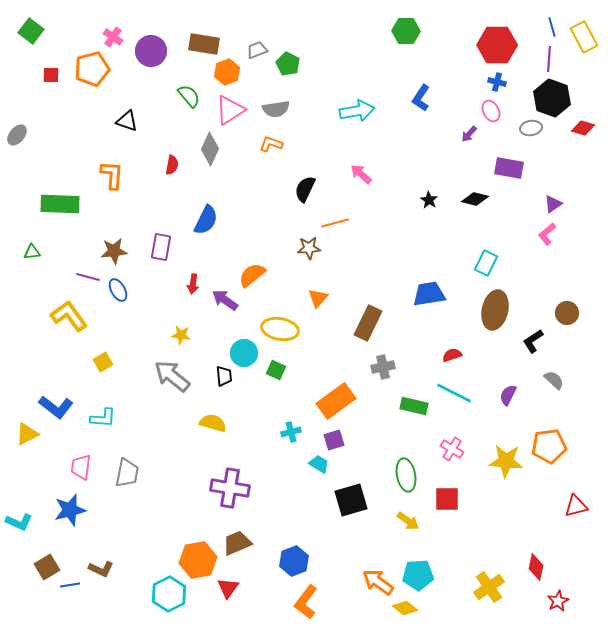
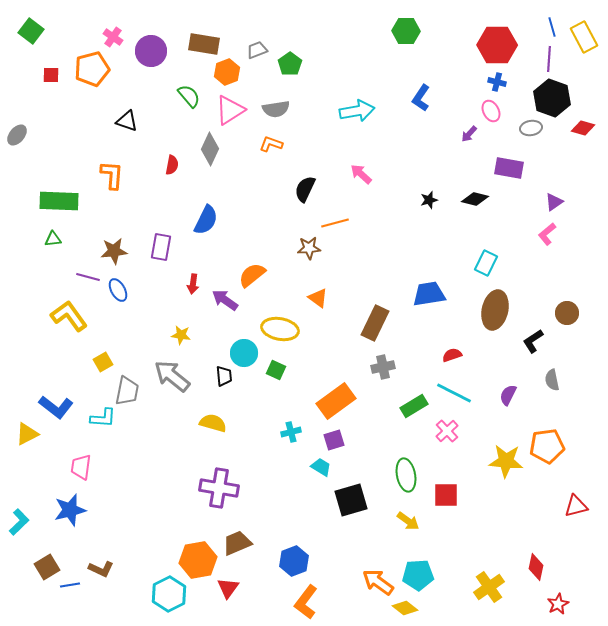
green pentagon at (288, 64): moved 2 px right; rotated 10 degrees clockwise
black star at (429, 200): rotated 24 degrees clockwise
green rectangle at (60, 204): moved 1 px left, 3 px up
purple triangle at (553, 204): moved 1 px right, 2 px up
green triangle at (32, 252): moved 21 px right, 13 px up
orange triangle at (318, 298): rotated 35 degrees counterclockwise
brown rectangle at (368, 323): moved 7 px right
gray semicircle at (554, 380): moved 2 px left; rotated 145 degrees counterclockwise
green rectangle at (414, 406): rotated 44 degrees counterclockwise
orange pentagon at (549, 446): moved 2 px left
pink cross at (452, 449): moved 5 px left, 18 px up; rotated 15 degrees clockwise
cyan trapezoid at (319, 464): moved 2 px right, 3 px down
gray trapezoid at (127, 473): moved 82 px up
purple cross at (230, 488): moved 11 px left
red square at (447, 499): moved 1 px left, 4 px up
cyan L-shape at (19, 522): rotated 68 degrees counterclockwise
red star at (558, 601): moved 3 px down
